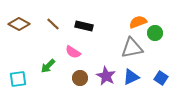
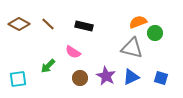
brown line: moved 5 px left
gray triangle: rotated 25 degrees clockwise
blue square: rotated 16 degrees counterclockwise
